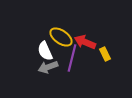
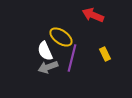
red arrow: moved 8 px right, 27 px up
